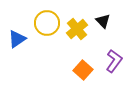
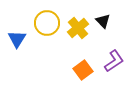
yellow cross: moved 1 px right, 1 px up
blue triangle: rotated 24 degrees counterclockwise
purple L-shape: rotated 20 degrees clockwise
orange square: rotated 12 degrees clockwise
